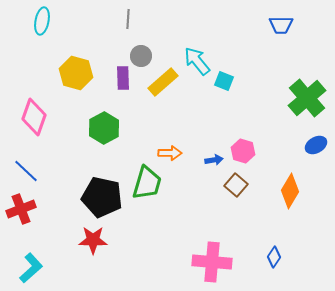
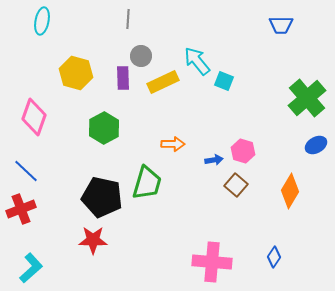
yellow rectangle: rotated 16 degrees clockwise
orange arrow: moved 3 px right, 9 px up
